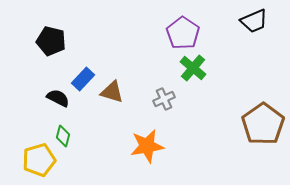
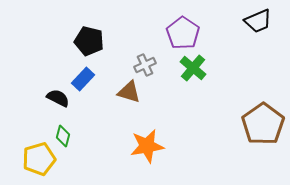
black trapezoid: moved 4 px right
black pentagon: moved 38 px right
brown triangle: moved 17 px right
gray cross: moved 19 px left, 34 px up
yellow pentagon: moved 1 px up
